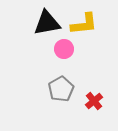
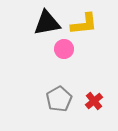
gray pentagon: moved 2 px left, 10 px down
